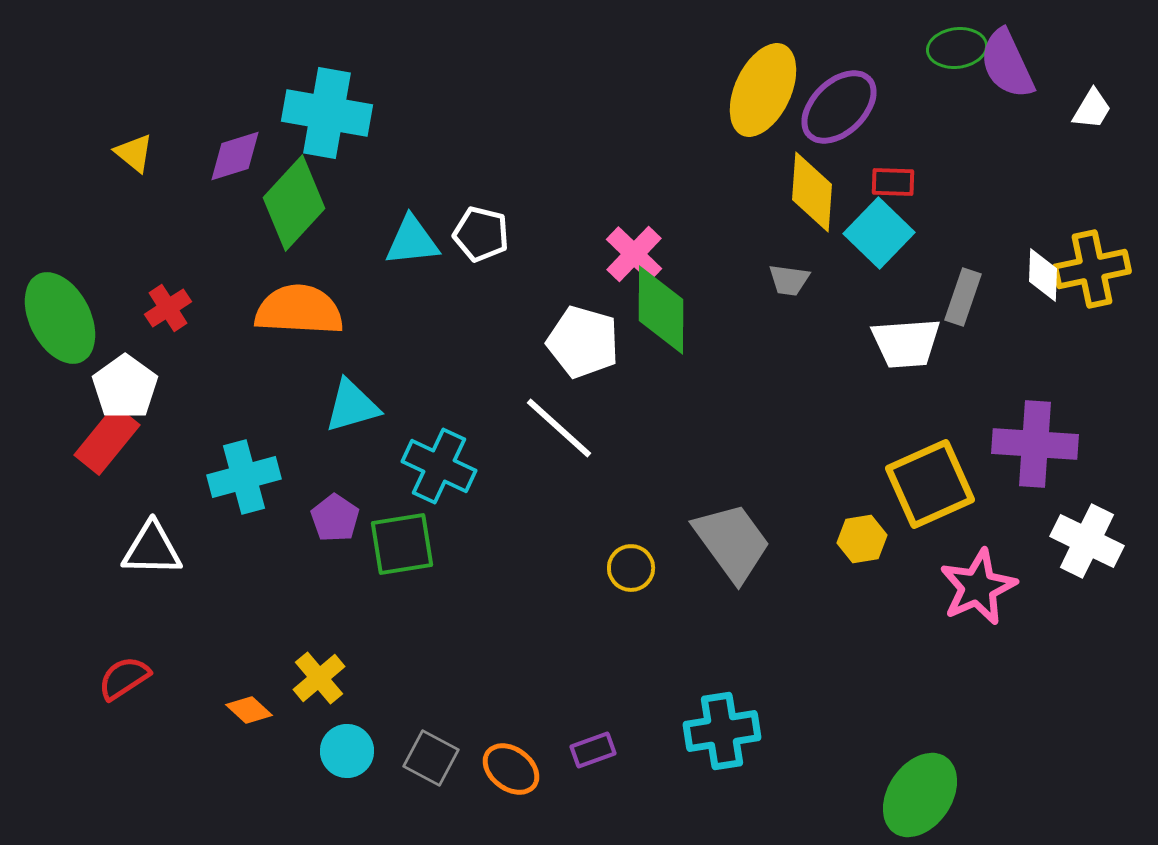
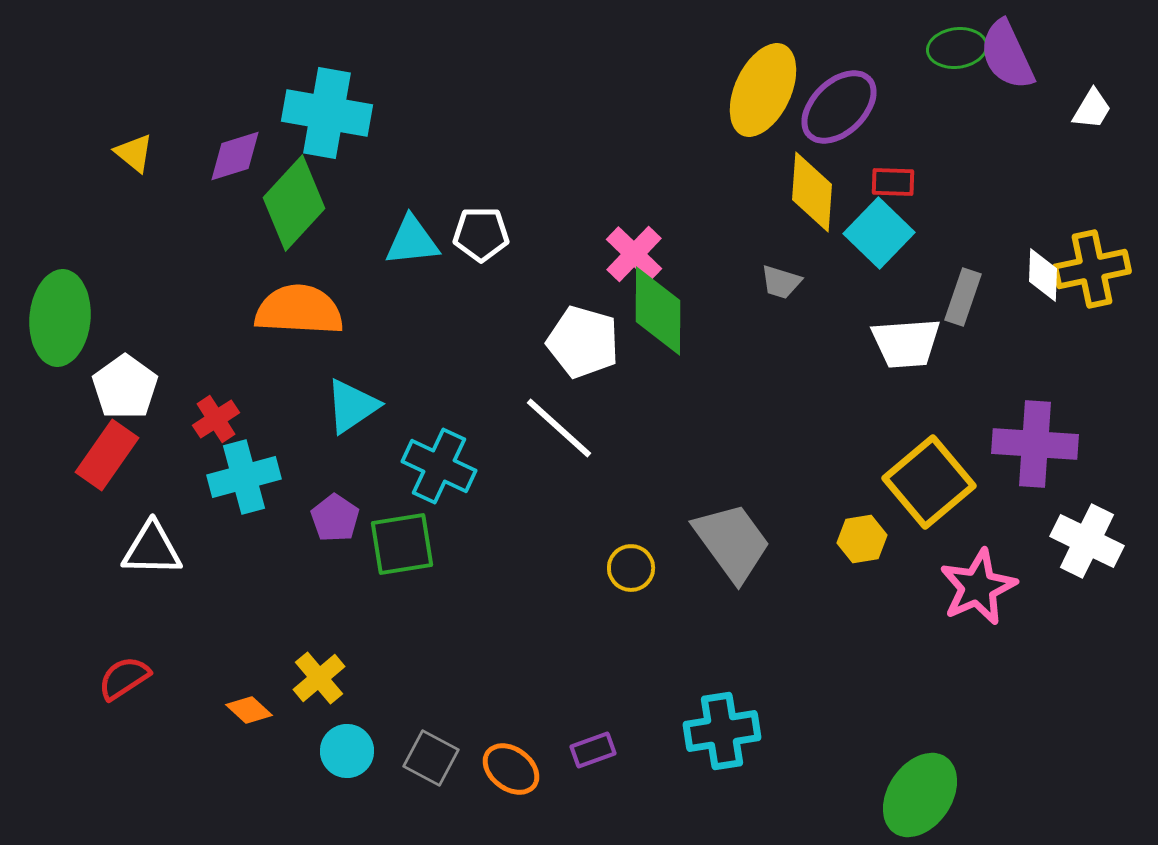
purple semicircle at (1007, 64): moved 9 px up
white pentagon at (481, 234): rotated 14 degrees counterclockwise
gray trapezoid at (789, 280): moved 8 px left, 2 px down; rotated 9 degrees clockwise
red cross at (168, 308): moved 48 px right, 111 px down
green diamond at (661, 310): moved 3 px left, 1 px down
green ellipse at (60, 318): rotated 32 degrees clockwise
cyan triangle at (352, 406): rotated 18 degrees counterclockwise
red rectangle at (107, 440): moved 15 px down; rotated 4 degrees counterclockwise
yellow square at (930, 484): moved 1 px left, 2 px up; rotated 16 degrees counterclockwise
